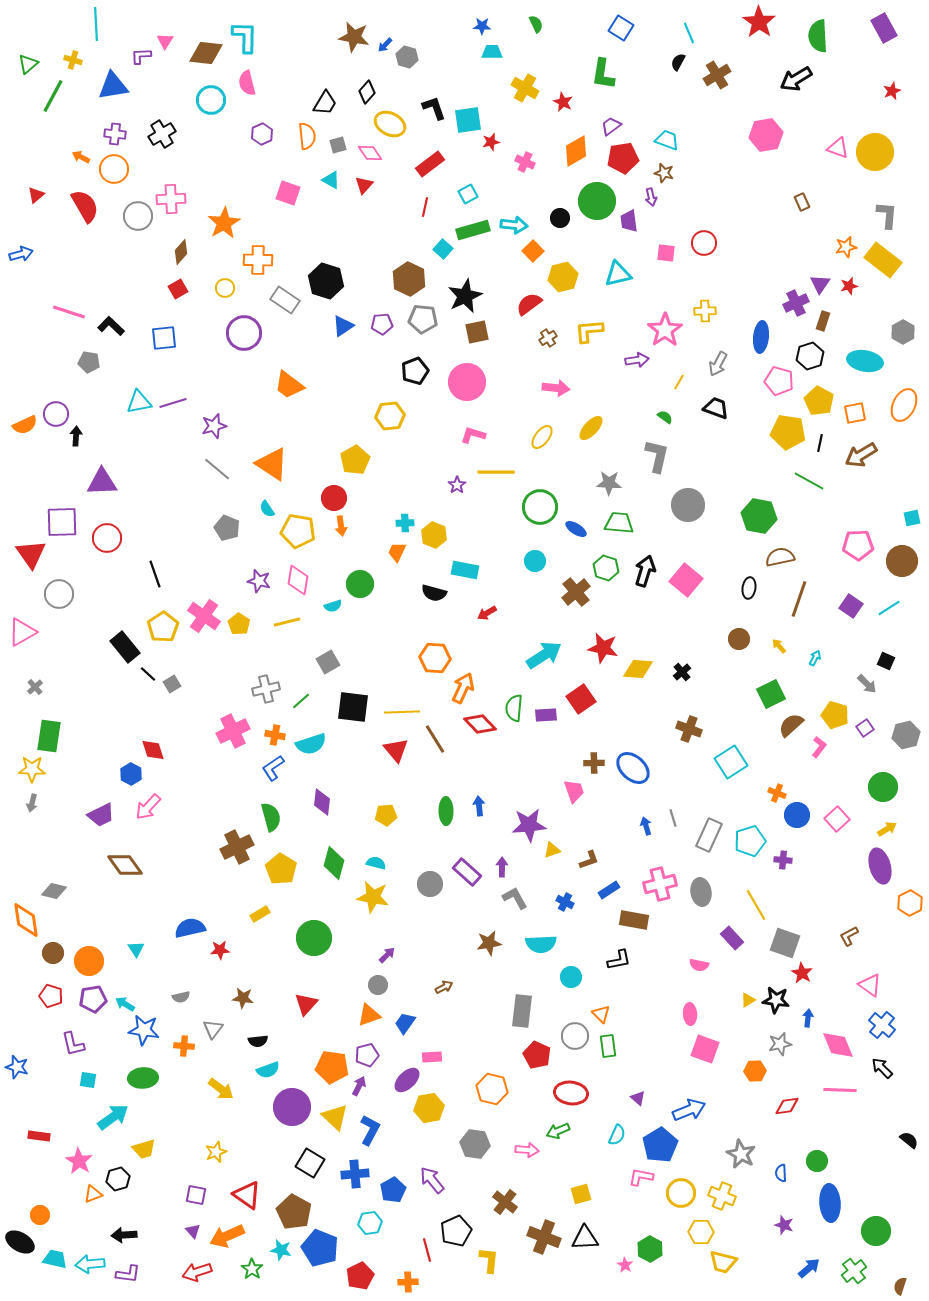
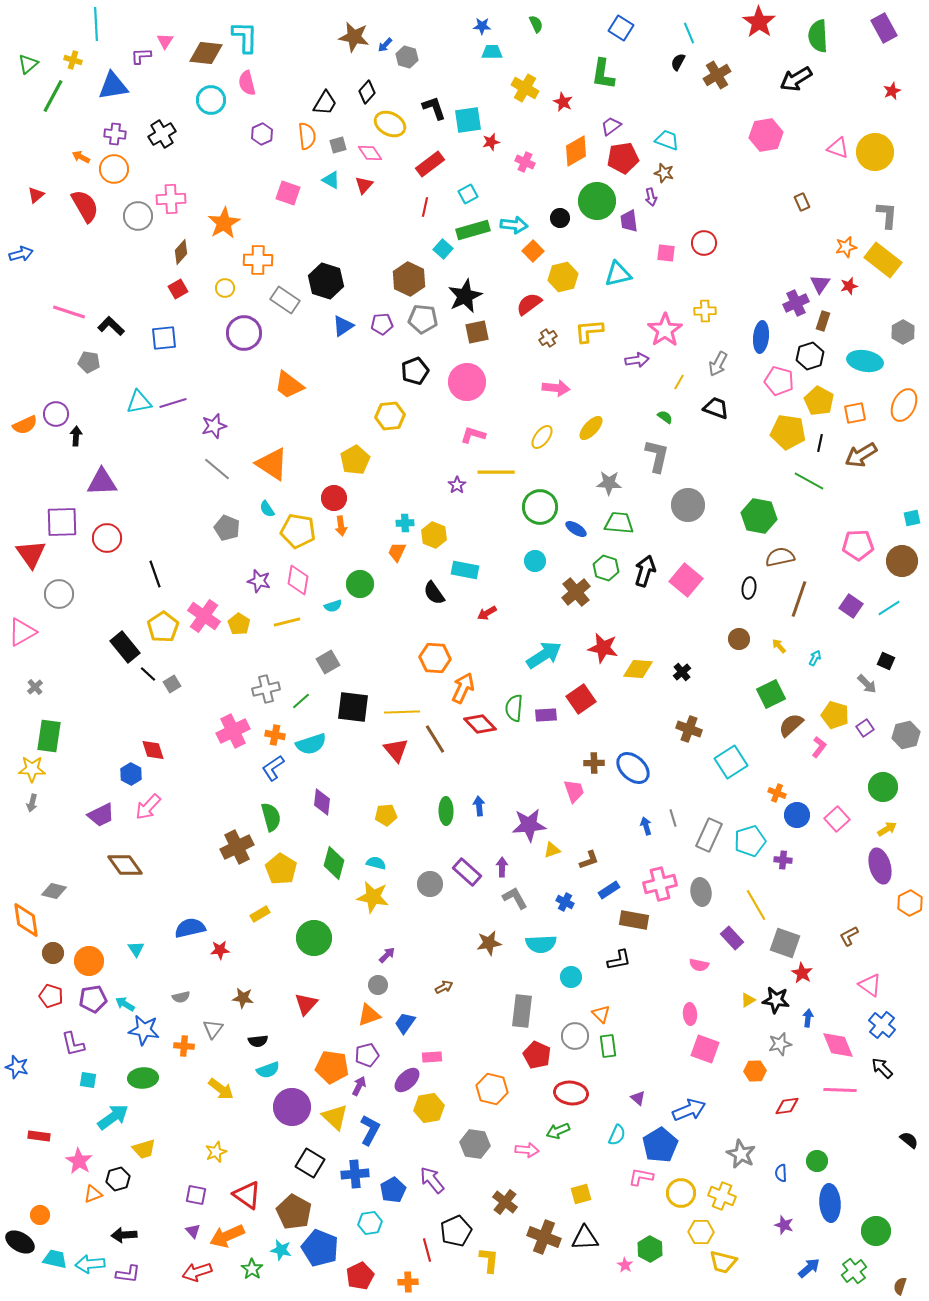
black semicircle at (434, 593): rotated 40 degrees clockwise
